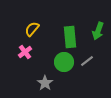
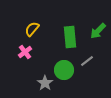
green arrow: rotated 24 degrees clockwise
green circle: moved 8 px down
